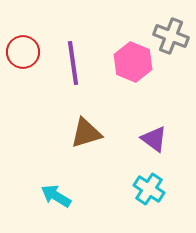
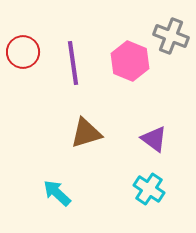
pink hexagon: moved 3 px left, 1 px up
cyan arrow: moved 1 px right, 3 px up; rotated 12 degrees clockwise
